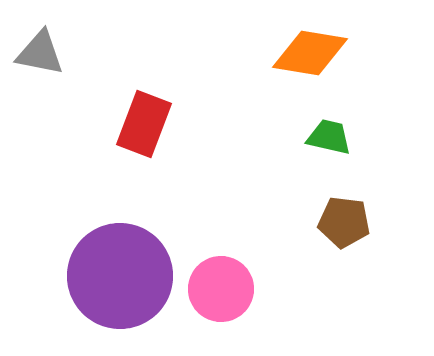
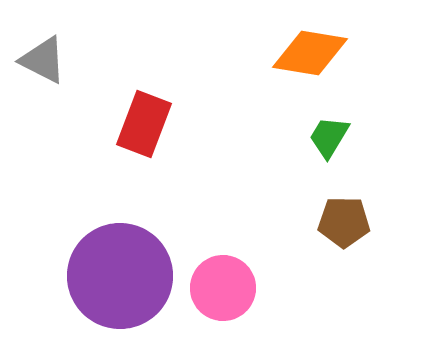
gray triangle: moved 3 px right, 7 px down; rotated 16 degrees clockwise
green trapezoid: rotated 72 degrees counterclockwise
brown pentagon: rotated 6 degrees counterclockwise
pink circle: moved 2 px right, 1 px up
